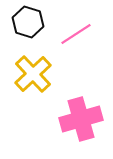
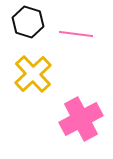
pink line: rotated 40 degrees clockwise
pink cross: rotated 12 degrees counterclockwise
